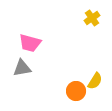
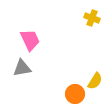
yellow cross: rotated 35 degrees counterclockwise
pink trapezoid: moved 3 px up; rotated 130 degrees counterclockwise
orange circle: moved 1 px left, 3 px down
